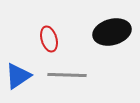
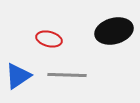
black ellipse: moved 2 px right, 1 px up
red ellipse: rotated 60 degrees counterclockwise
